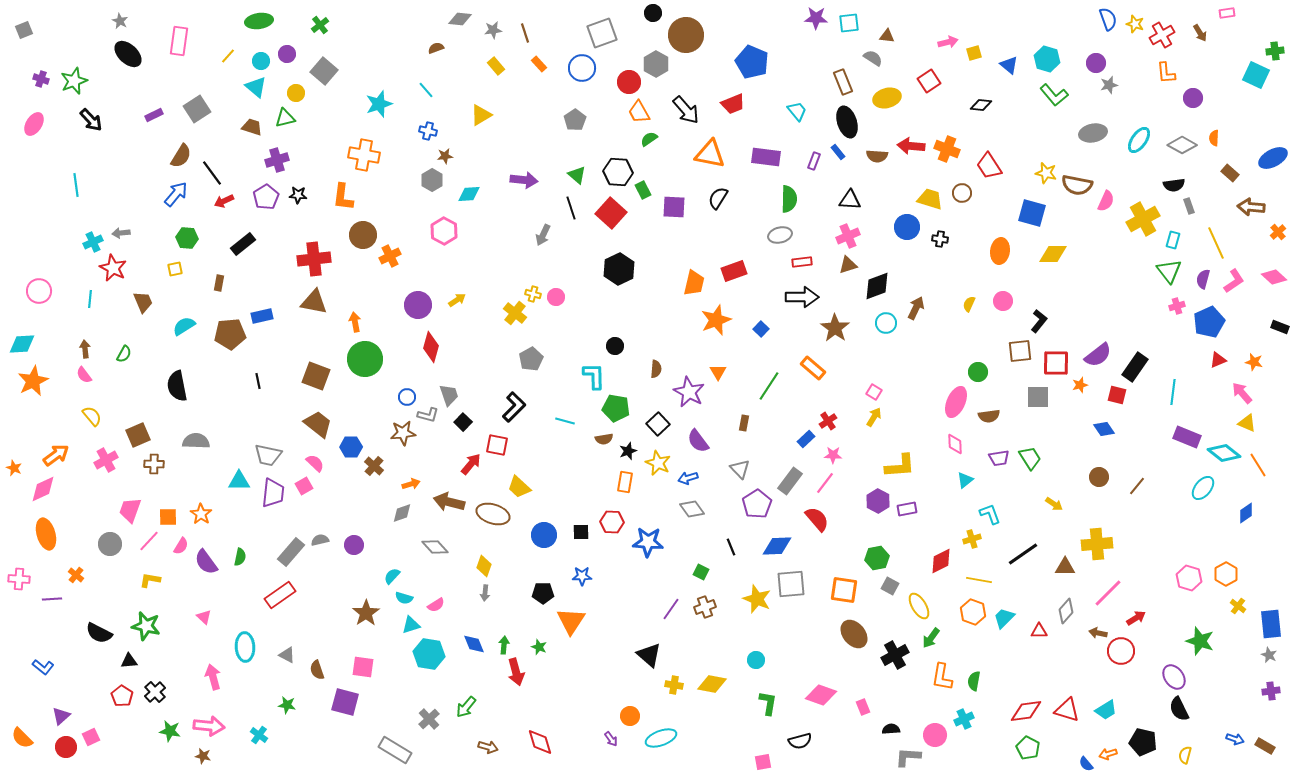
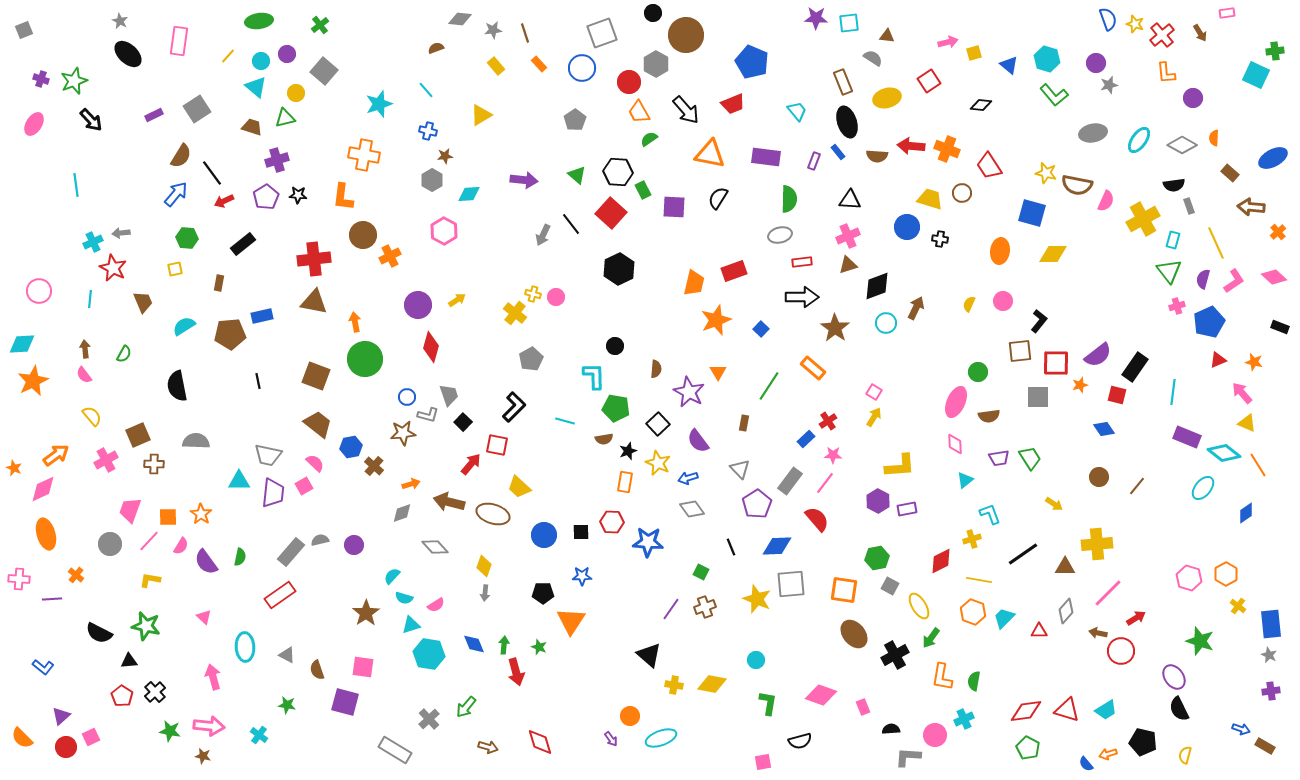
red cross at (1162, 35): rotated 10 degrees counterclockwise
black line at (571, 208): moved 16 px down; rotated 20 degrees counterclockwise
blue hexagon at (351, 447): rotated 10 degrees counterclockwise
blue arrow at (1235, 739): moved 6 px right, 10 px up
